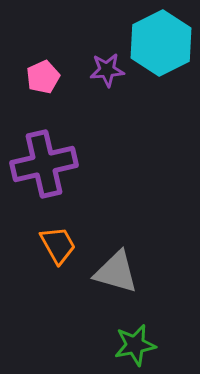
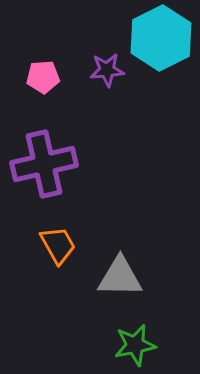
cyan hexagon: moved 5 px up
pink pentagon: rotated 20 degrees clockwise
gray triangle: moved 4 px right, 5 px down; rotated 15 degrees counterclockwise
